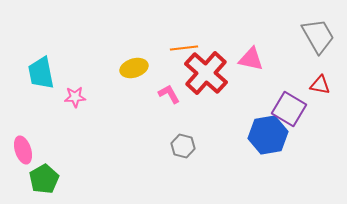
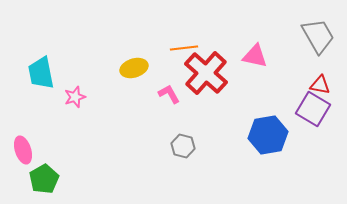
pink triangle: moved 4 px right, 3 px up
pink star: rotated 15 degrees counterclockwise
purple square: moved 24 px right
